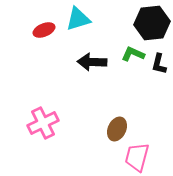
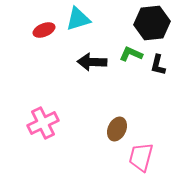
green L-shape: moved 2 px left
black L-shape: moved 1 px left, 1 px down
pink trapezoid: moved 4 px right
